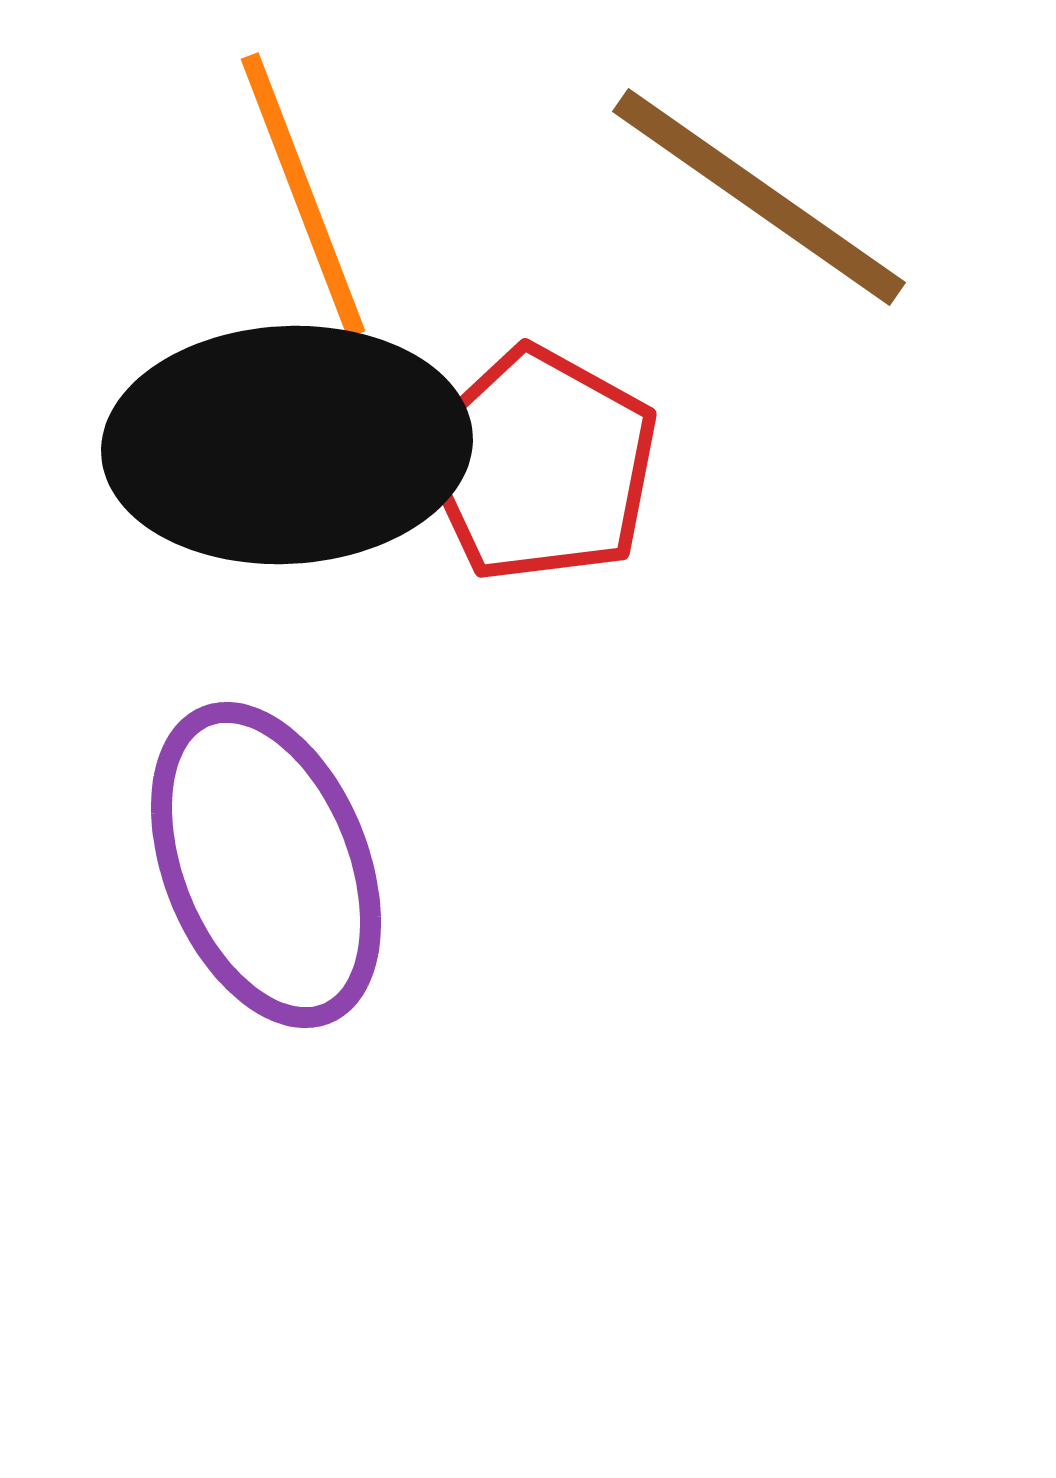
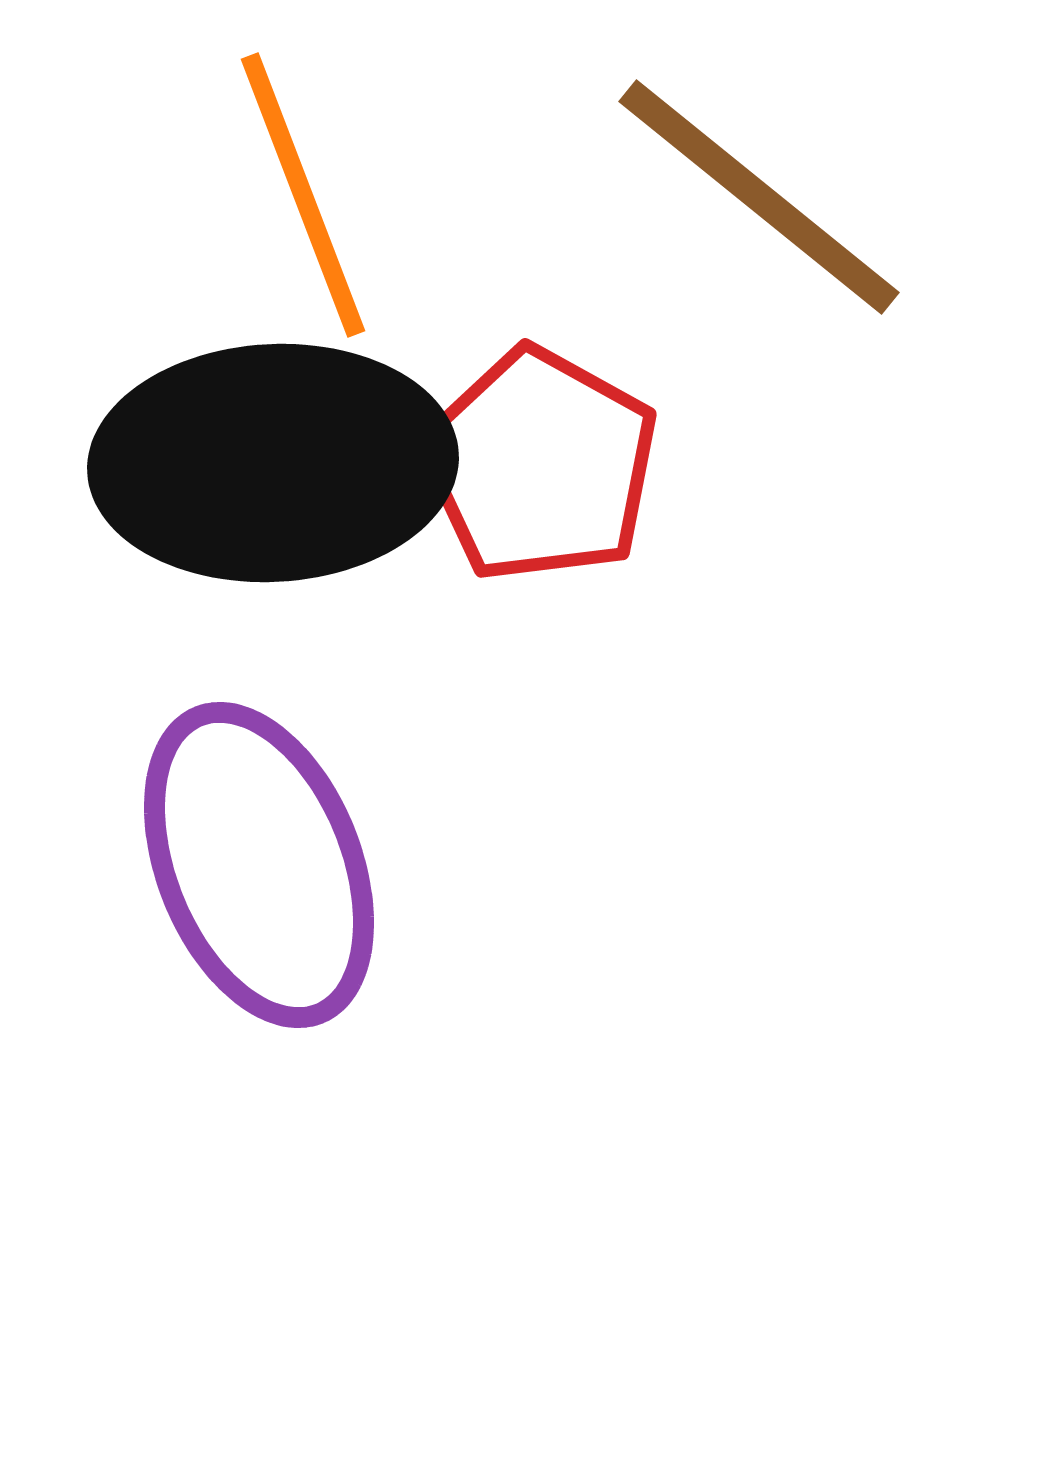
brown line: rotated 4 degrees clockwise
black ellipse: moved 14 px left, 18 px down
purple ellipse: moved 7 px left
